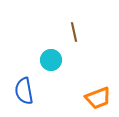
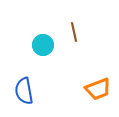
cyan circle: moved 8 px left, 15 px up
orange trapezoid: moved 9 px up
